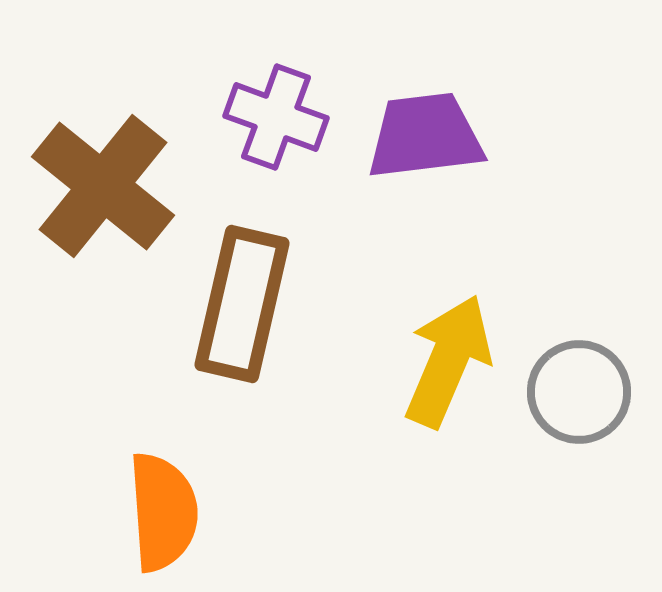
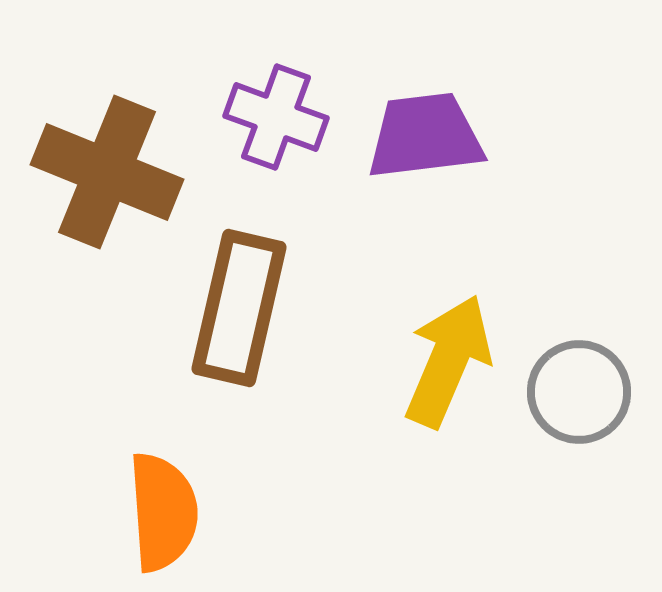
brown cross: moved 4 px right, 14 px up; rotated 17 degrees counterclockwise
brown rectangle: moved 3 px left, 4 px down
